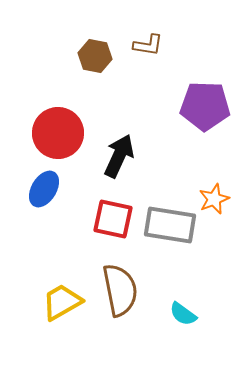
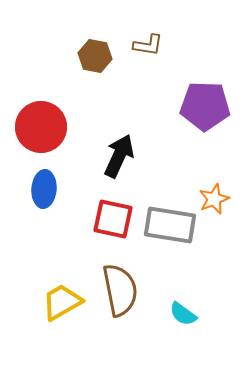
red circle: moved 17 px left, 6 px up
blue ellipse: rotated 27 degrees counterclockwise
